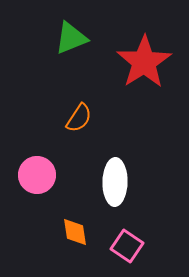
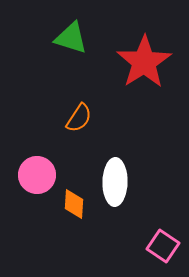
green triangle: rotated 39 degrees clockwise
orange diamond: moved 1 px left, 28 px up; rotated 12 degrees clockwise
pink square: moved 36 px right
